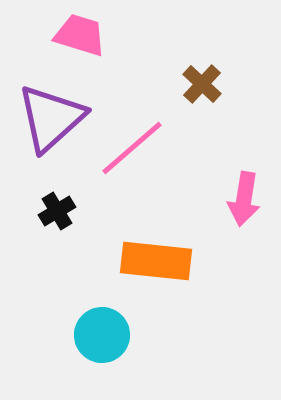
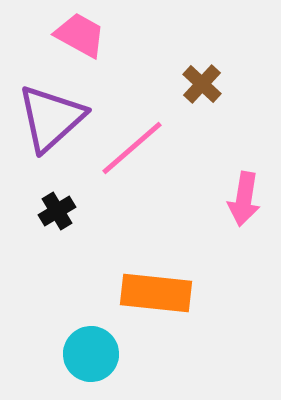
pink trapezoid: rotated 12 degrees clockwise
orange rectangle: moved 32 px down
cyan circle: moved 11 px left, 19 px down
